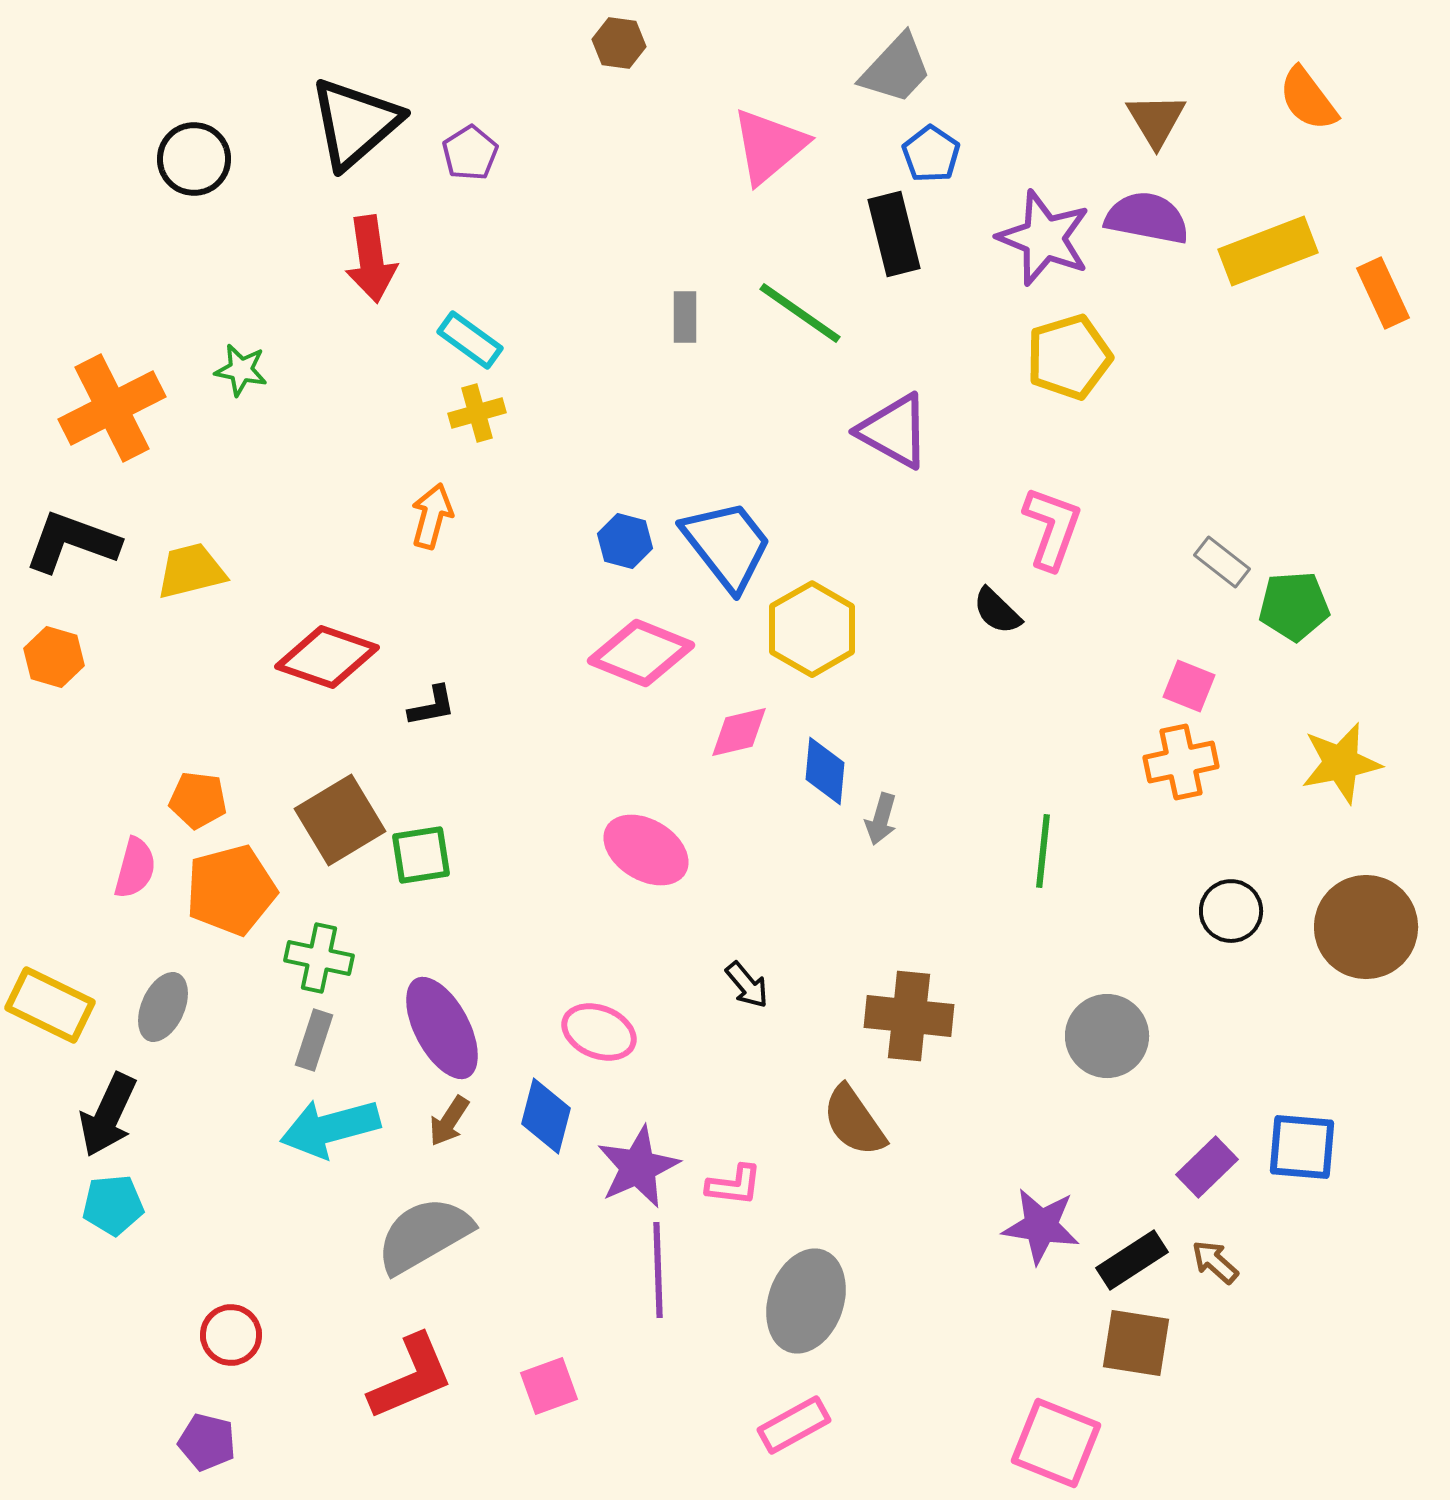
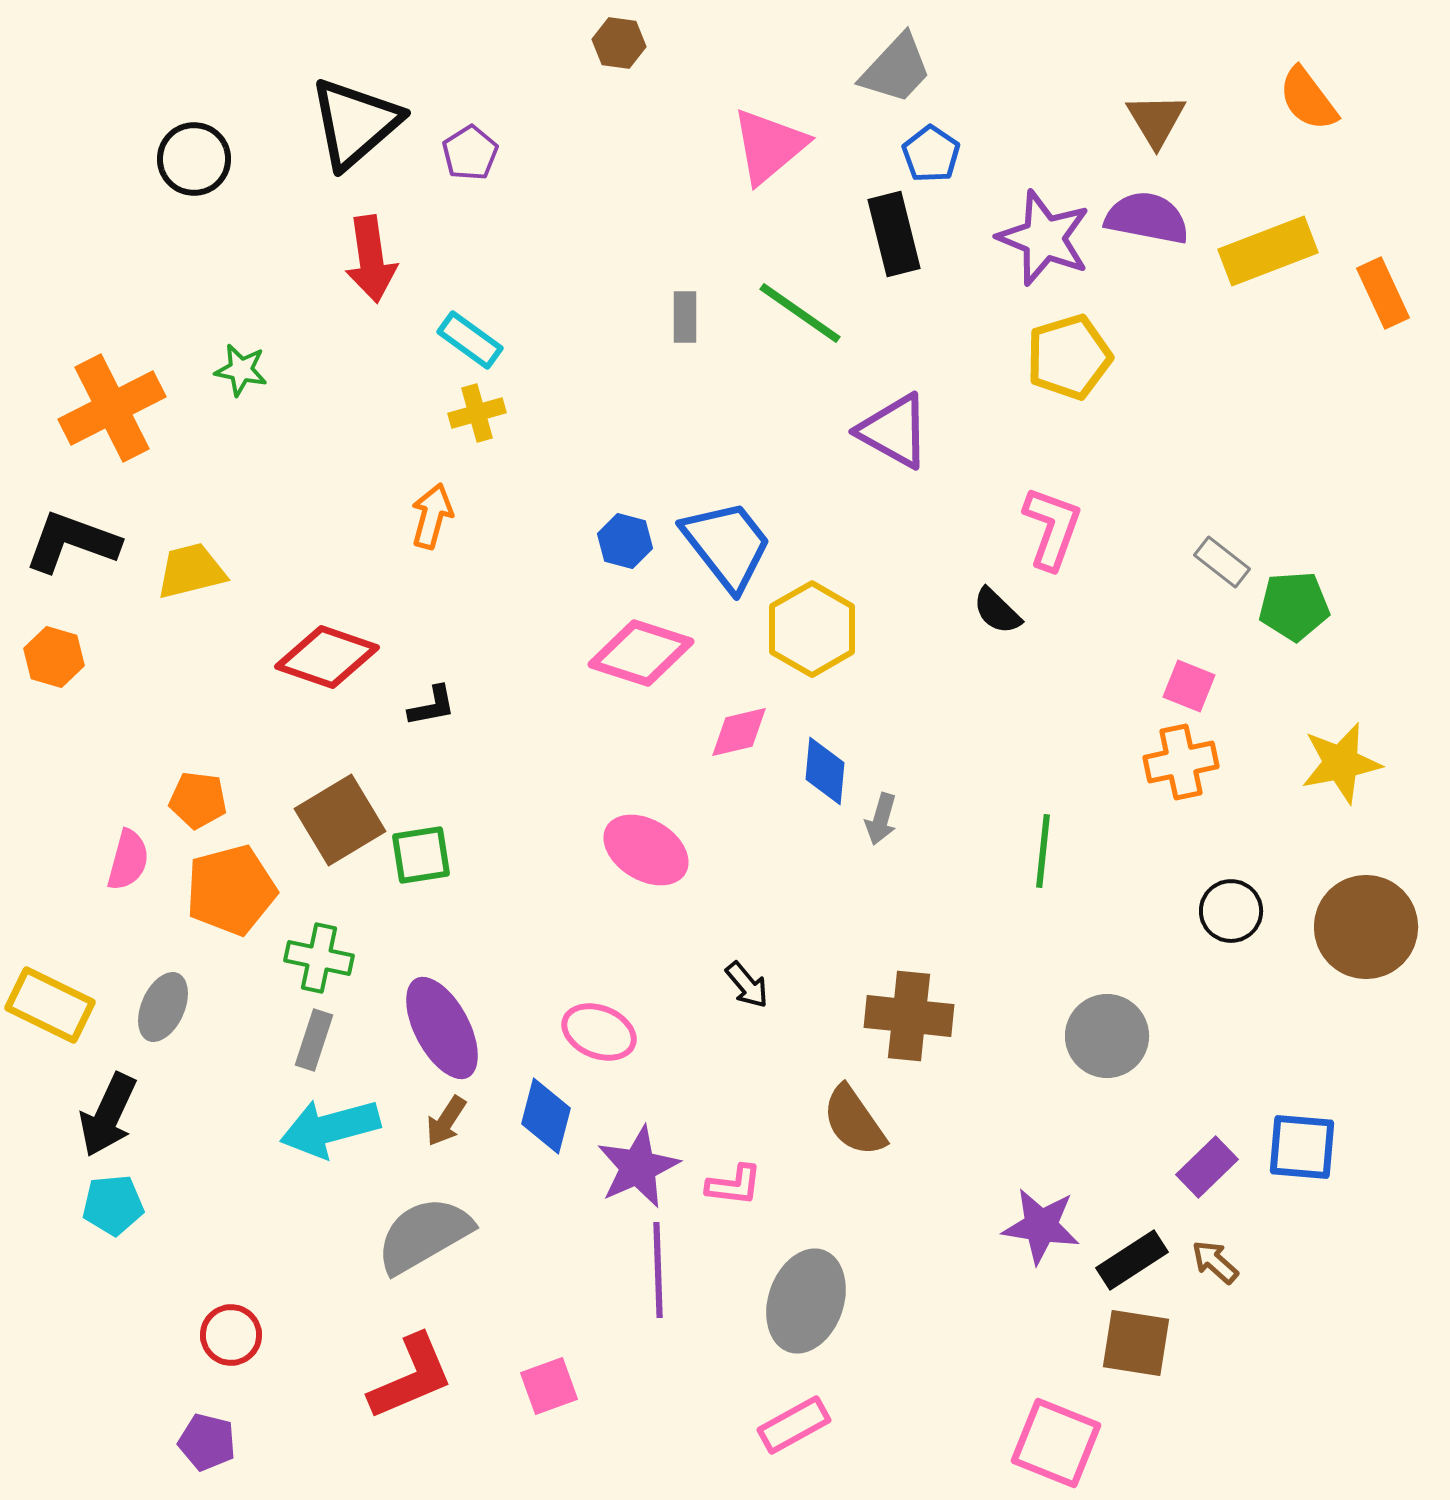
pink diamond at (641, 653): rotated 4 degrees counterclockwise
pink semicircle at (135, 868): moved 7 px left, 8 px up
brown arrow at (449, 1121): moved 3 px left
